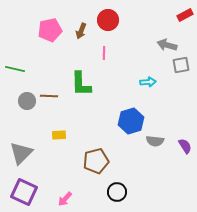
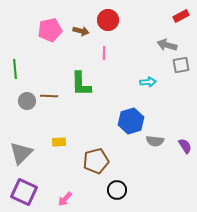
red rectangle: moved 4 px left, 1 px down
brown arrow: rotated 98 degrees counterclockwise
green line: rotated 72 degrees clockwise
yellow rectangle: moved 7 px down
black circle: moved 2 px up
